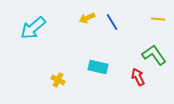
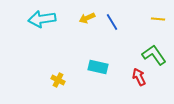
cyan arrow: moved 9 px right, 9 px up; rotated 32 degrees clockwise
red arrow: moved 1 px right
